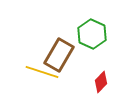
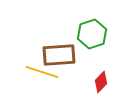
green hexagon: rotated 16 degrees clockwise
brown rectangle: rotated 56 degrees clockwise
